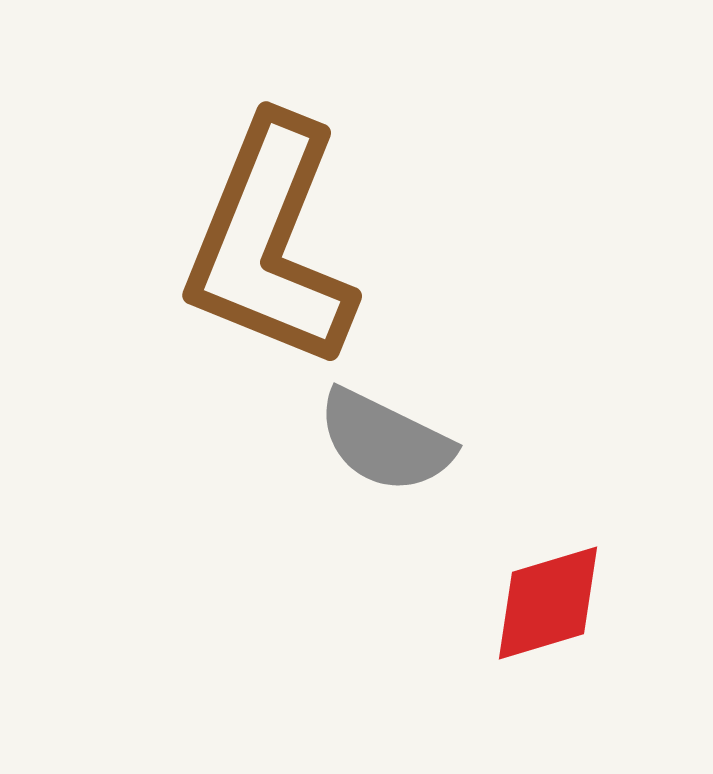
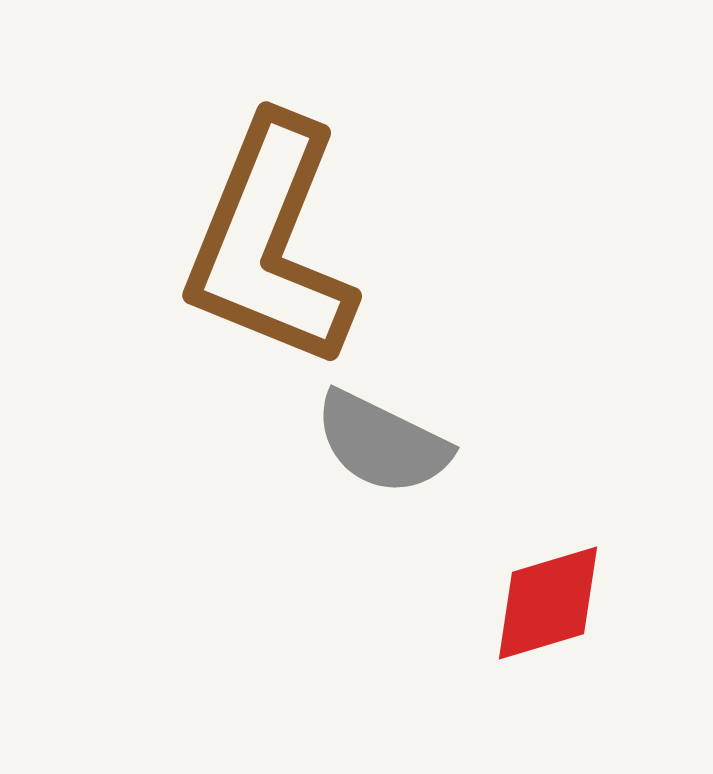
gray semicircle: moved 3 px left, 2 px down
